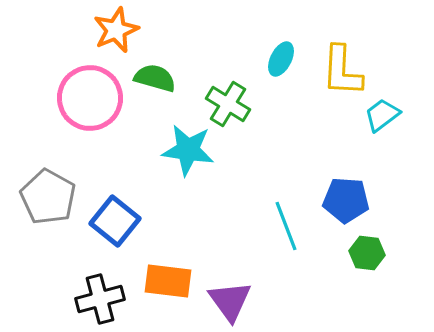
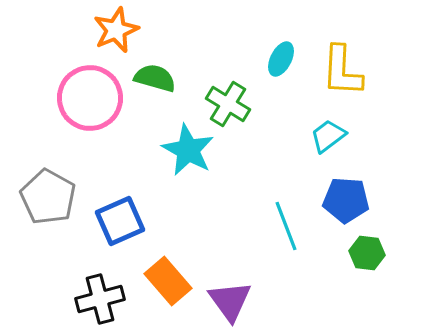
cyan trapezoid: moved 54 px left, 21 px down
cyan star: rotated 20 degrees clockwise
blue square: moved 5 px right; rotated 27 degrees clockwise
orange rectangle: rotated 42 degrees clockwise
